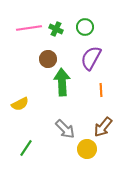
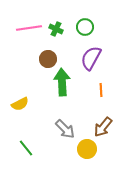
green line: rotated 72 degrees counterclockwise
